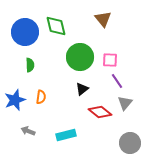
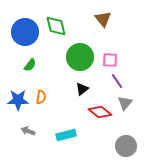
green semicircle: rotated 40 degrees clockwise
blue star: moved 3 px right; rotated 20 degrees clockwise
gray circle: moved 4 px left, 3 px down
